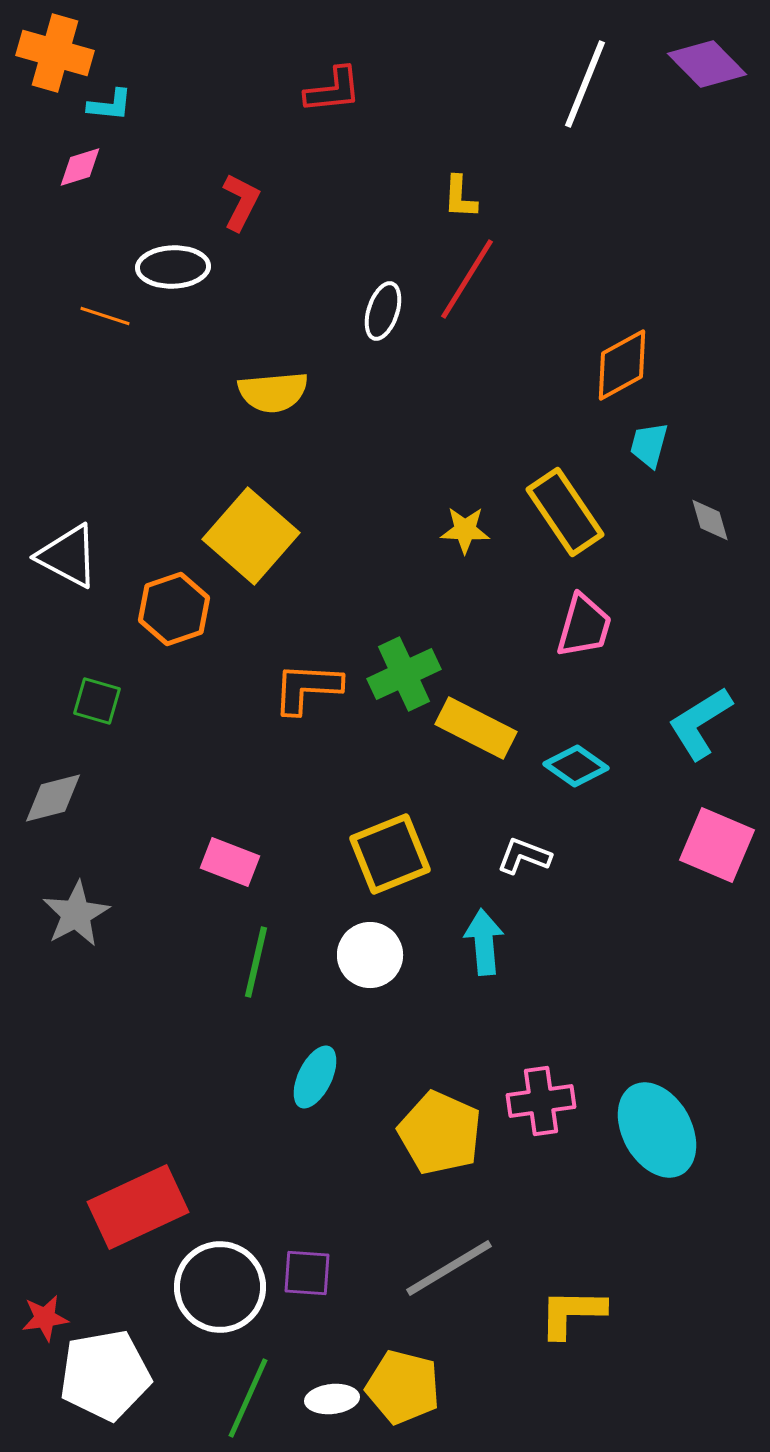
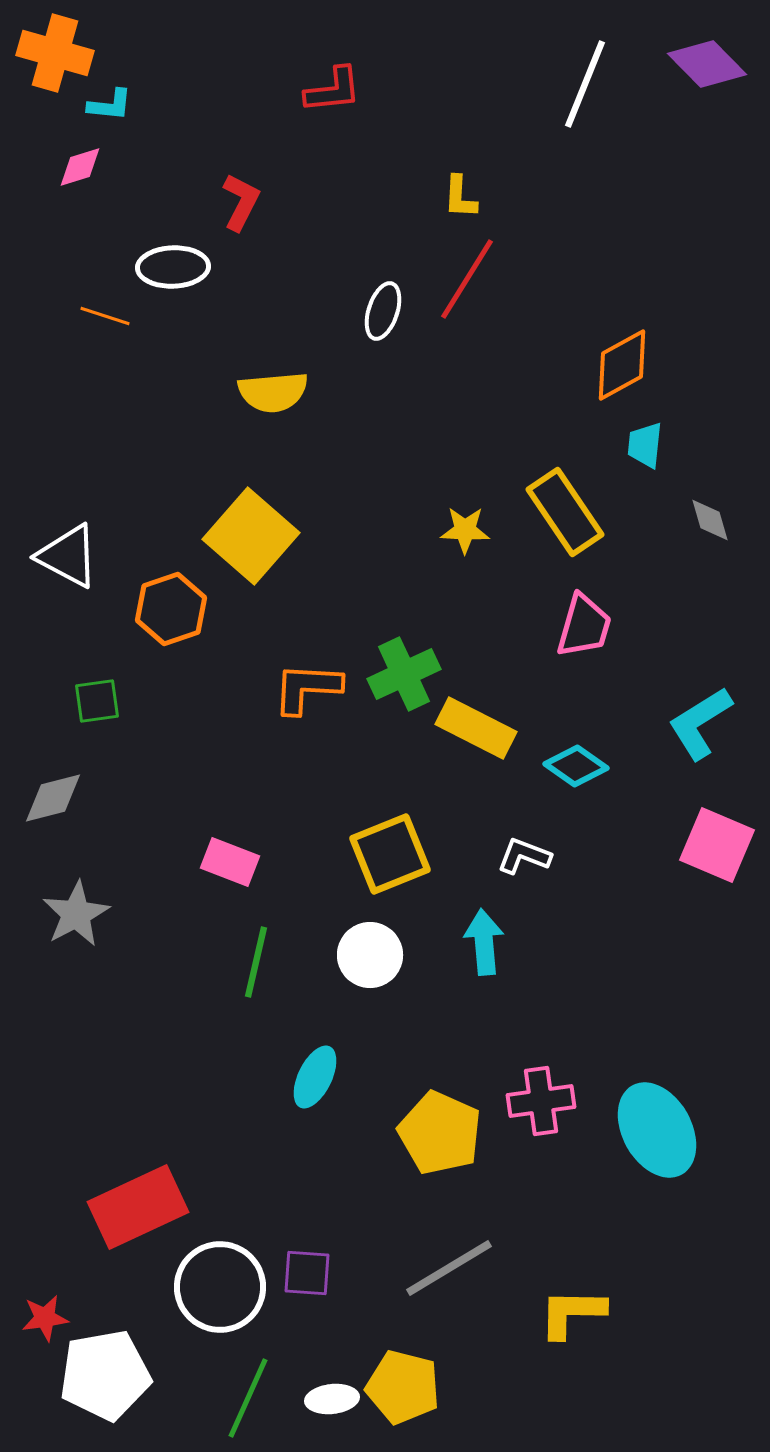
cyan trapezoid at (649, 445): moved 4 px left; rotated 9 degrees counterclockwise
orange hexagon at (174, 609): moved 3 px left
green square at (97, 701): rotated 24 degrees counterclockwise
